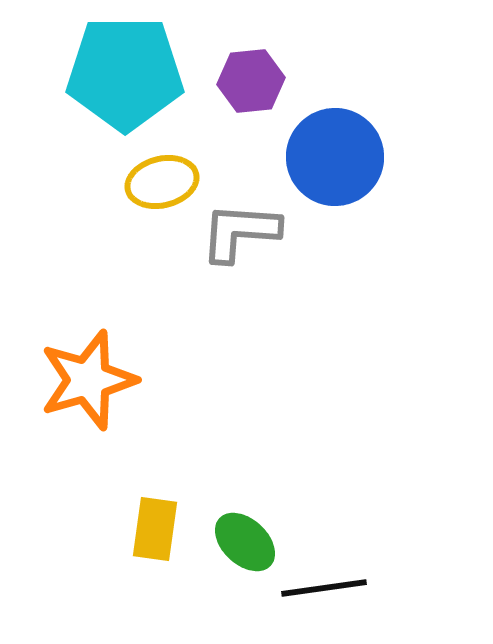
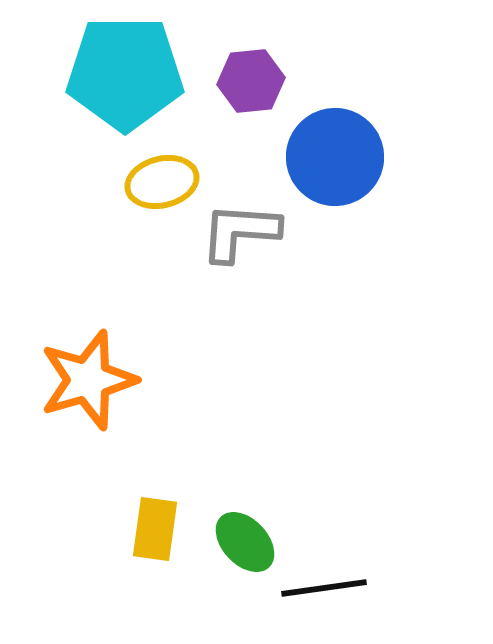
green ellipse: rotated 4 degrees clockwise
